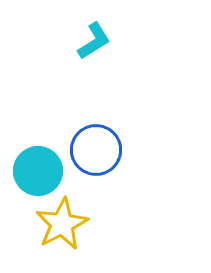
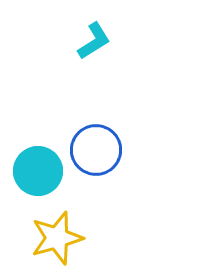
yellow star: moved 5 px left, 14 px down; rotated 12 degrees clockwise
